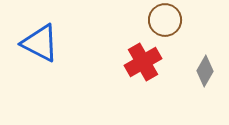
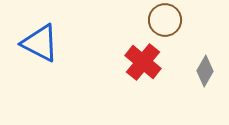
red cross: rotated 21 degrees counterclockwise
